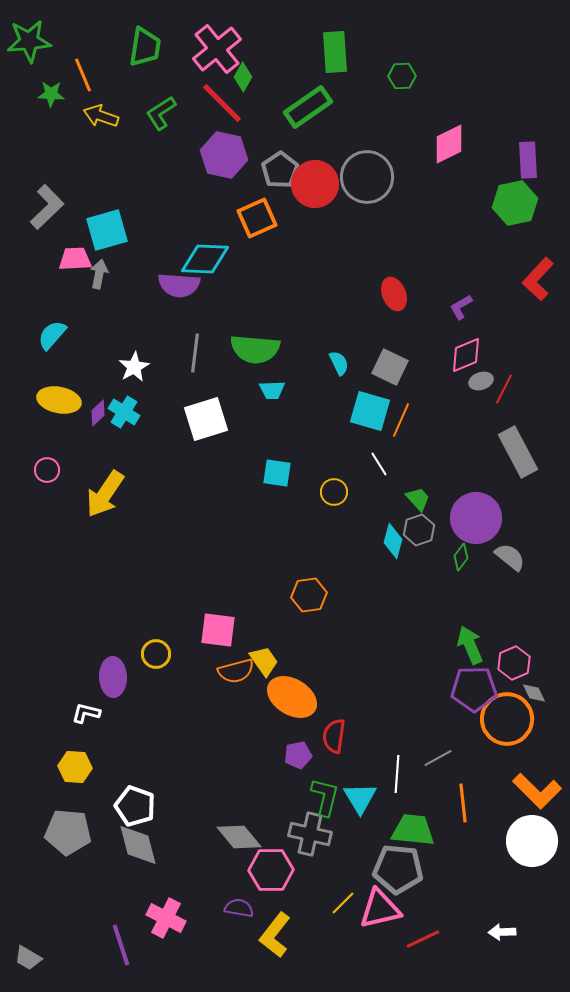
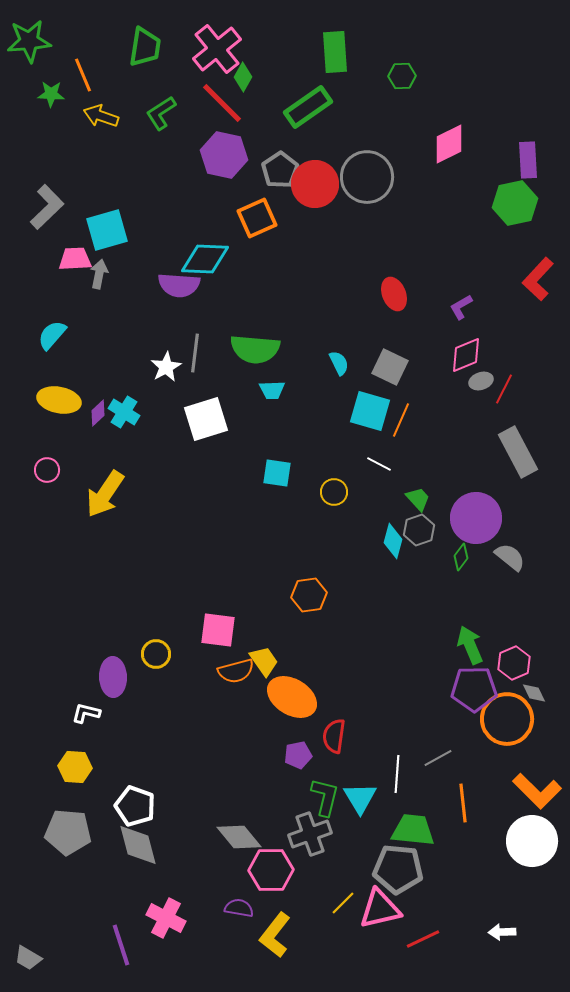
white star at (134, 367): moved 32 px right
white line at (379, 464): rotated 30 degrees counterclockwise
gray cross at (310, 834): rotated 33 degrees counterclockwise
